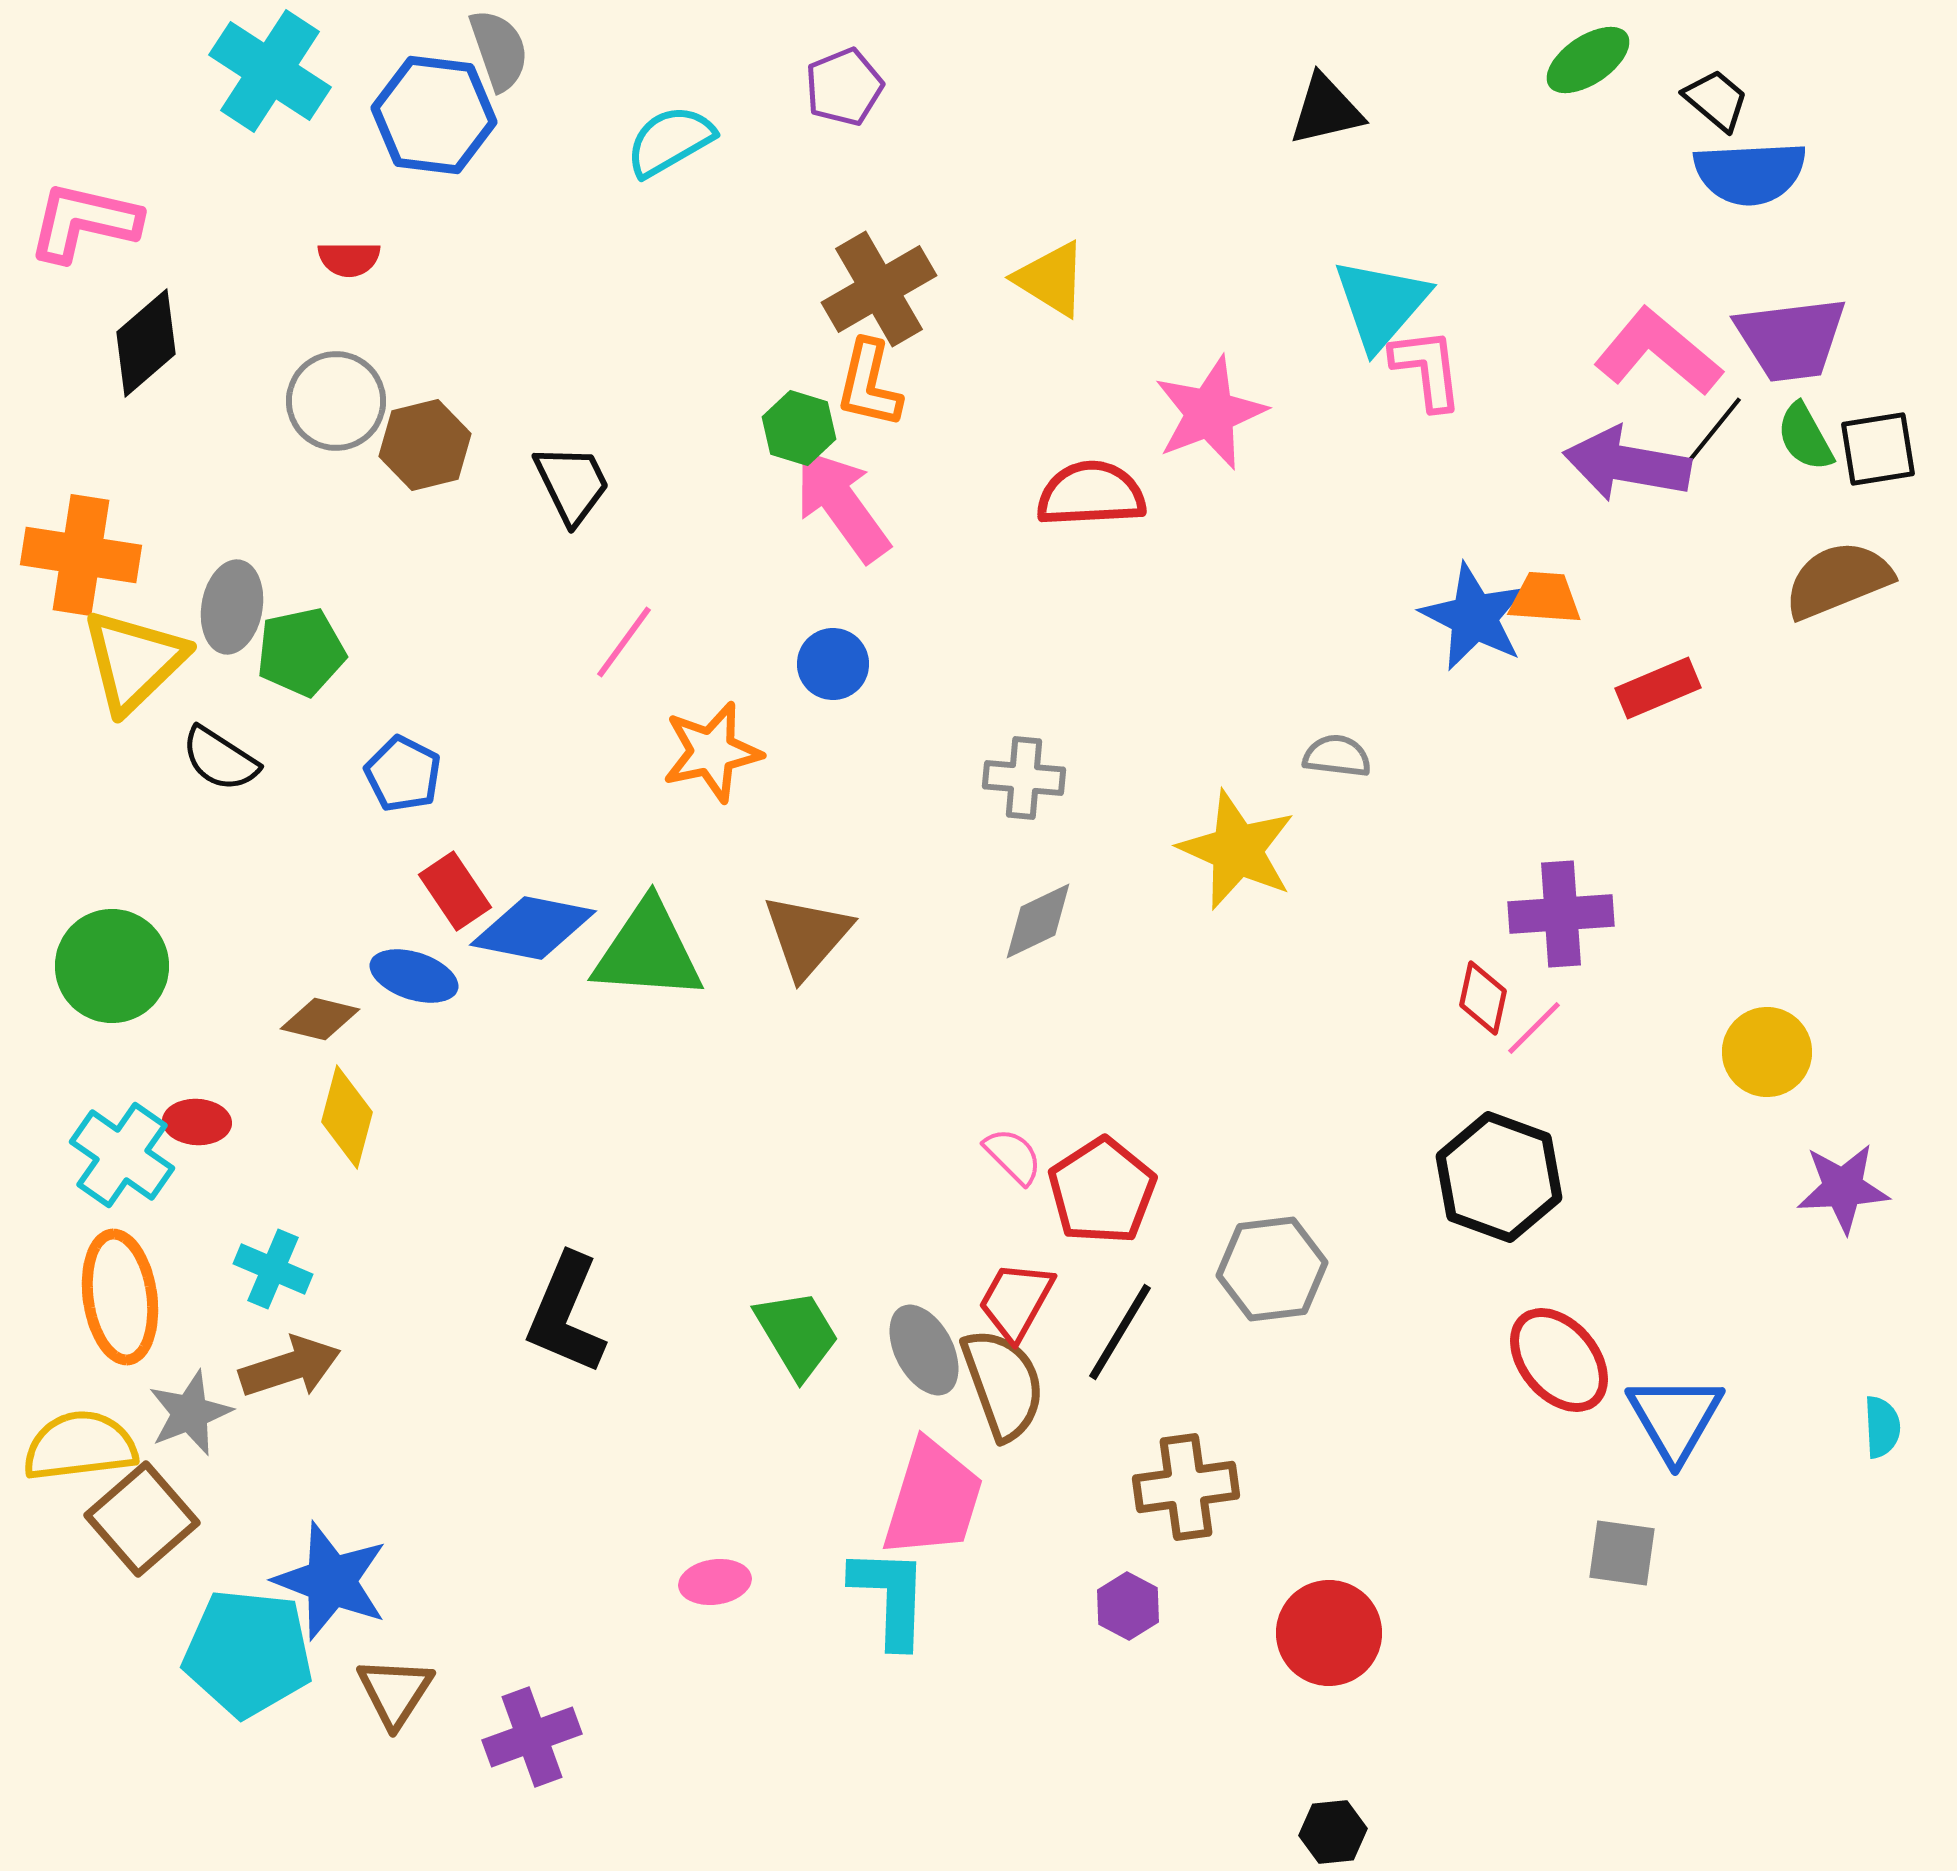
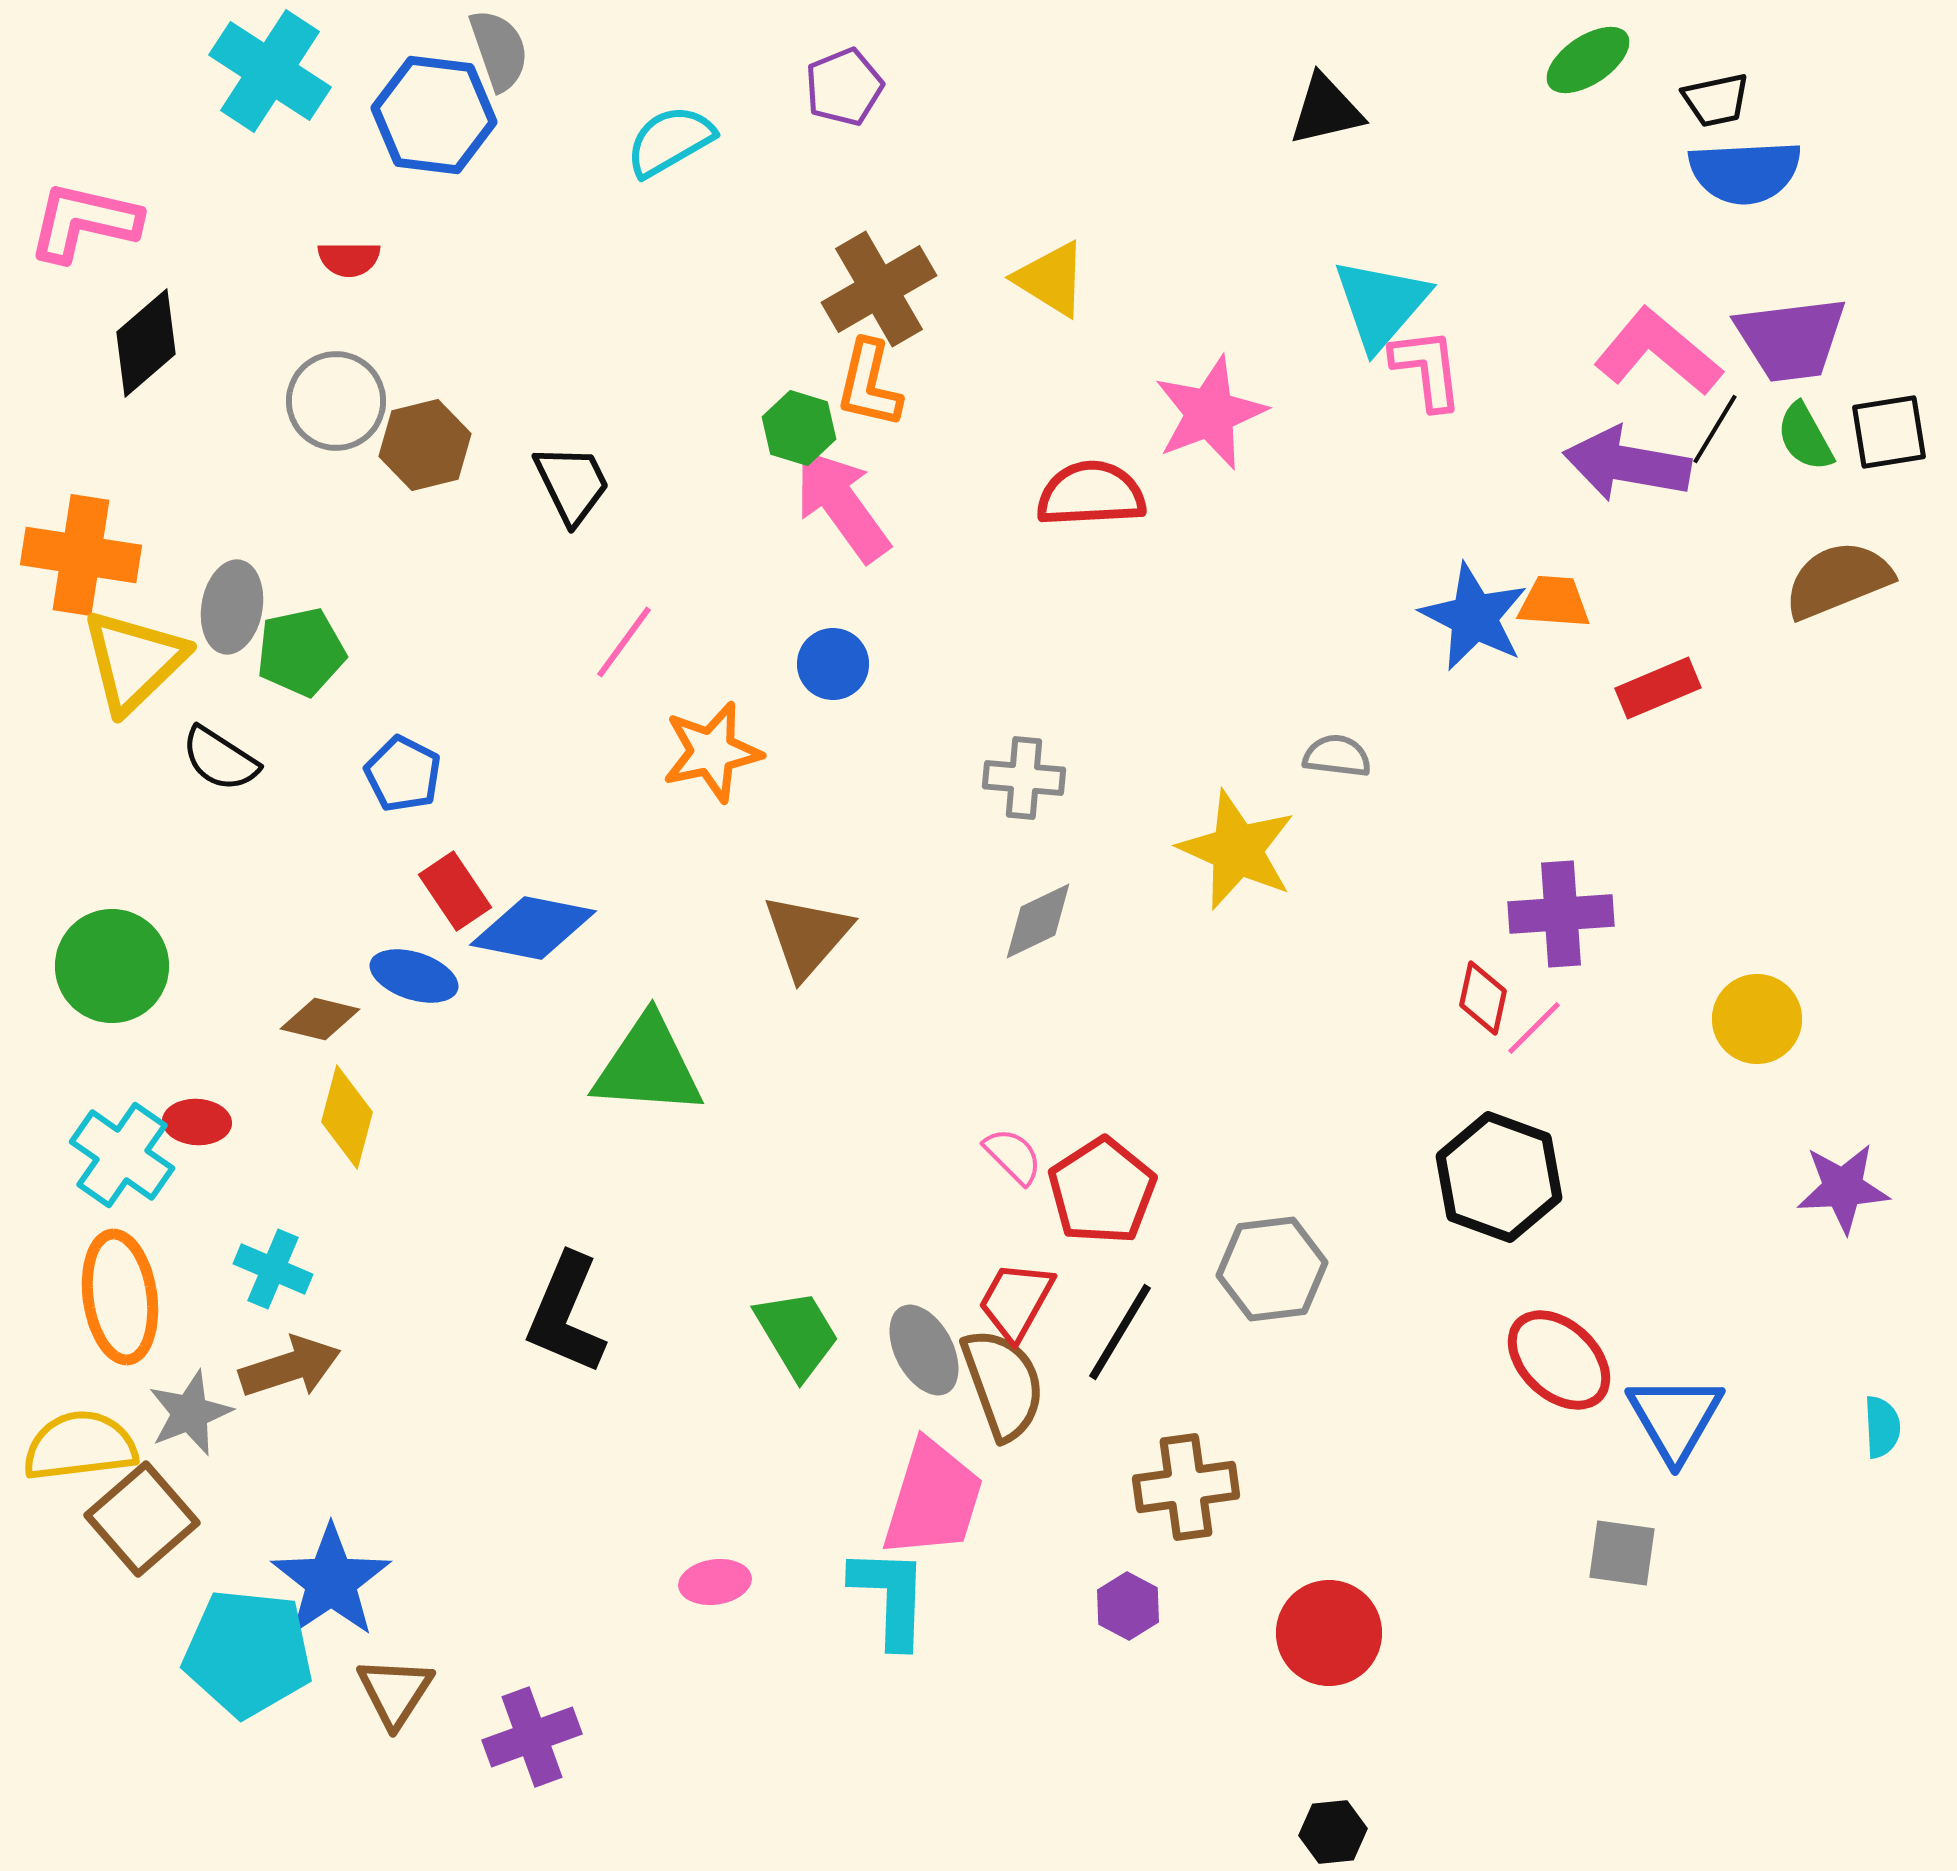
black trapezoid at (1716, 100): rotated 128 degrees clockwise
blue semicircle at (1750, 173): moved 5 px left, 1 px up
black line at (1715, 429): rotated 8 degrees counterclockwise
black square at (1878, 449): moved 11 px right, 17 px up
orange trapezoid at (1545, 598): moved 9 px right, 4 px down
green triangle at (648, 951): moved 115 px down
yellow circle at (1767, 1052): moved 10 px left, 33 px up
red ellipse at (1559, 1360): rotated 7 degrees counterclockwise
blue star at (331, 1581): rotated 17 degrees clockwise
